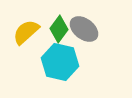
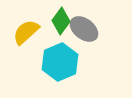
green diamond: moved 2 px right, 8 px up
cyan hexagon: rotated 24 degrees clockwise
